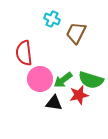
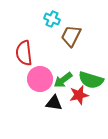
brown trapezoid: moved 5 px left, 3 px down
